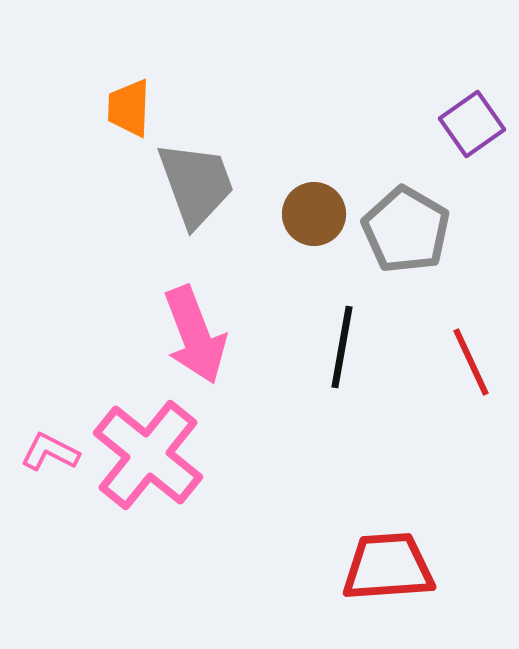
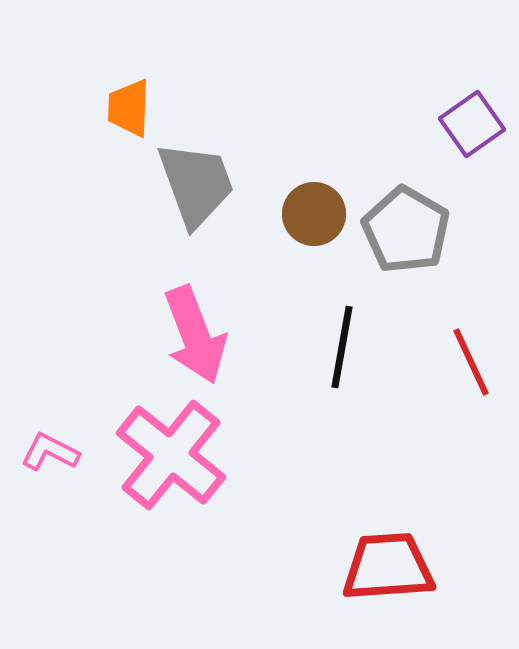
pink cross: moved 23 px right
